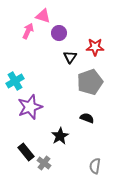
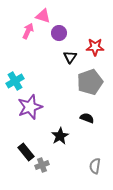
gray cross: moved 2 px left, 2 px down; rotated 32 degrees clockwise
